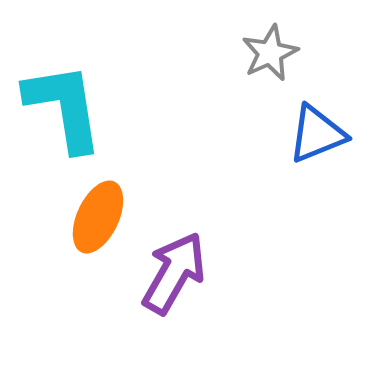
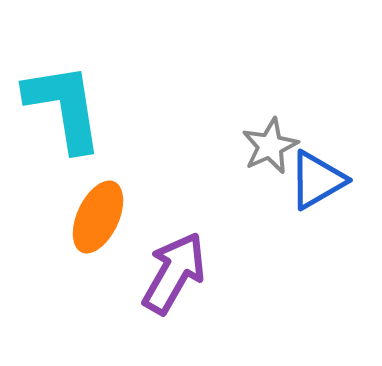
gray star: moved 93 px down
blue triangle: moved 46 px down; rotated 8 degrees counterclockwise
